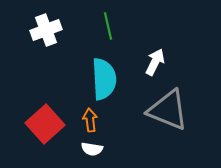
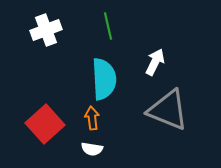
orange arrow: moved 2 px right, 2 px up
